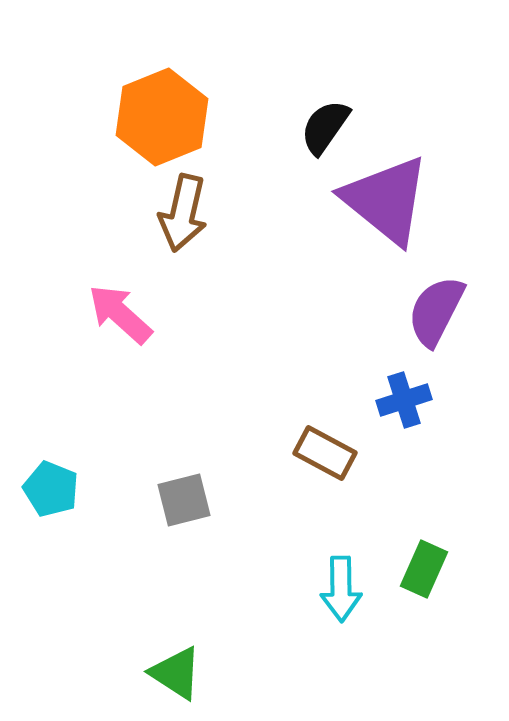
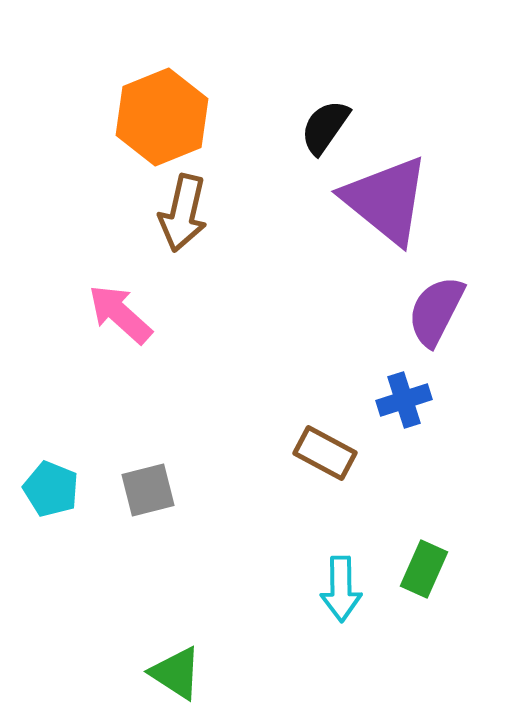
gray square: moved 36 px left, 10 px up
